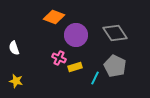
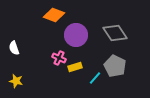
orange diamond: moved 2 px up
cyan line: rotated 16 degrees clockwise
